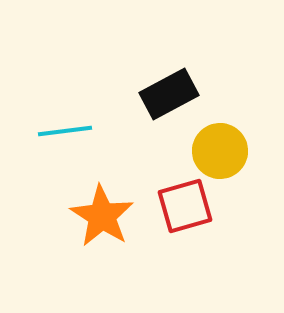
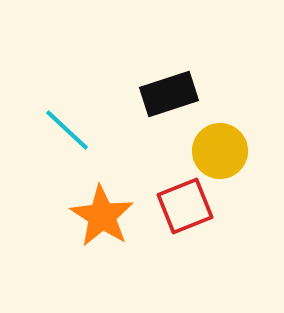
black rectangle: rotated 10 degrees clockwise
cyan line: moved 2 px right, 1 px up; rotated 50 degrees clockwise
red square: rotated 6 degrees counterclockwise
